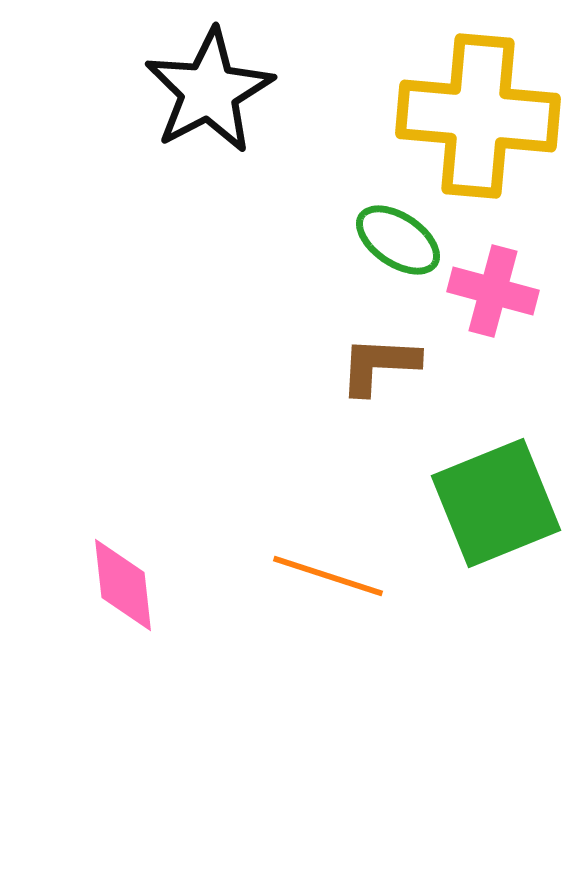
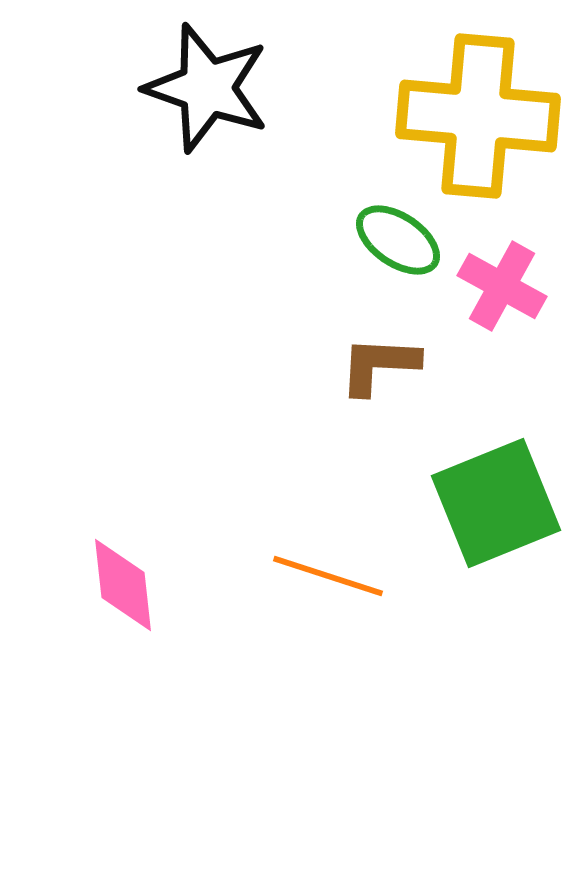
black star: moved 2 px left, 3 px up; rotated 25 degrees counterclockwise
pink cross: moved 9 px right, 5 px up; rotated 14 degrees clockwise
